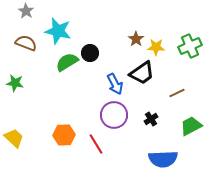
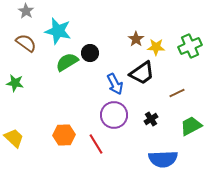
brown semicircle: rotated 15 degrees clockwise
